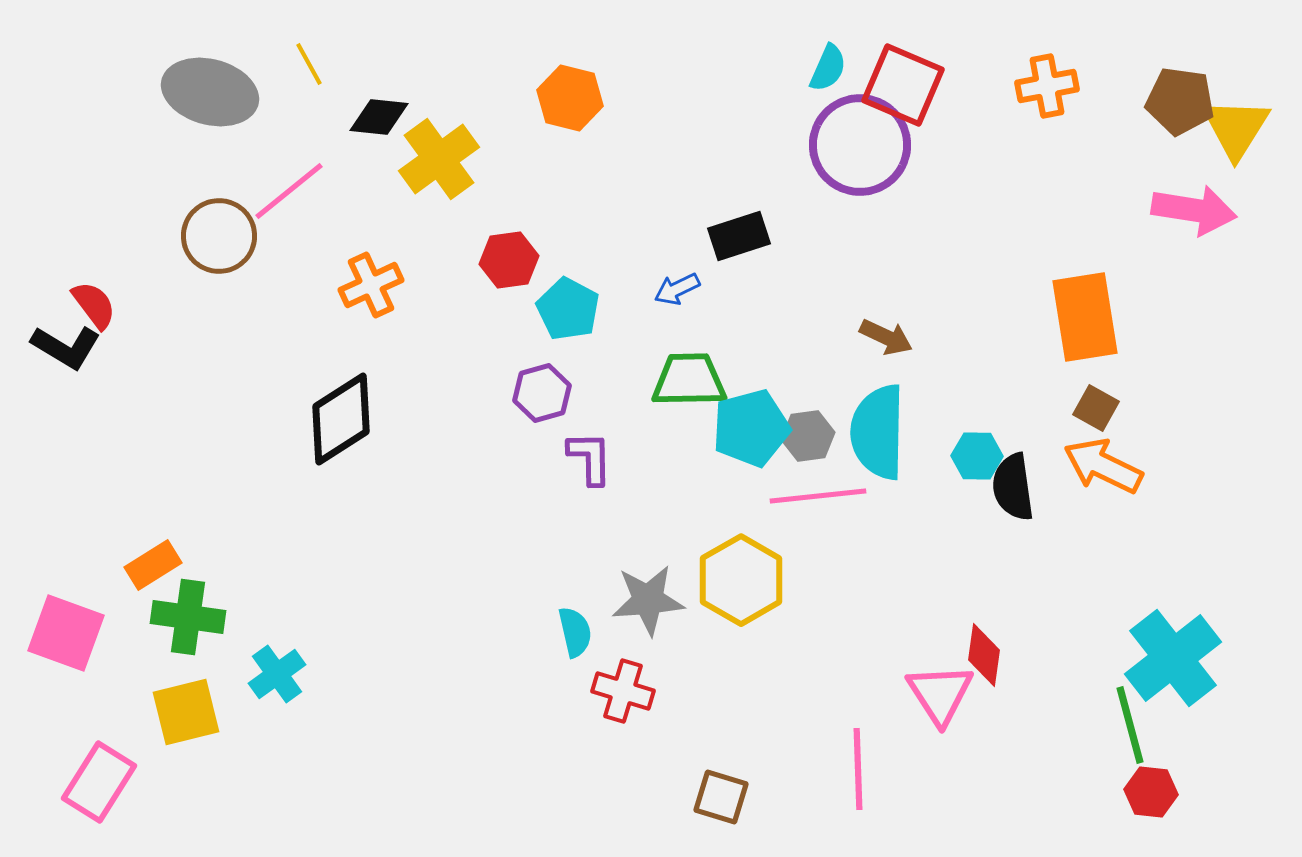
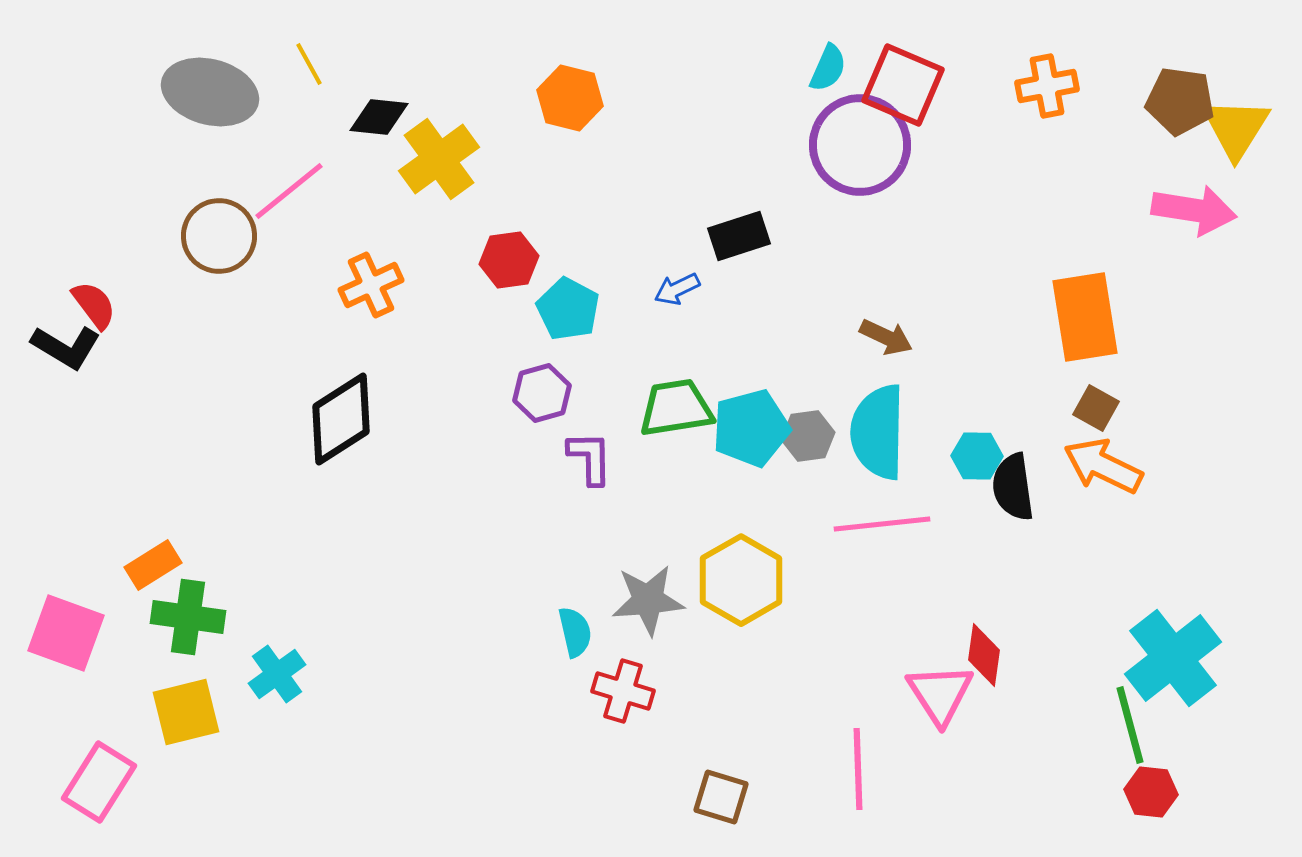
green trapezoid at (689, 380): moved 13 px left, 28 px down; rotated 8 degrees counterclockwise
pink line at (818, 496): moved 64 px right, 28 px down
